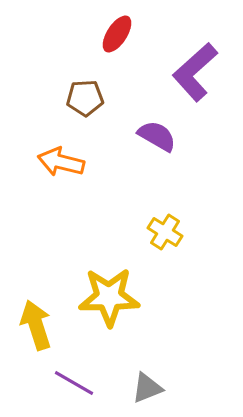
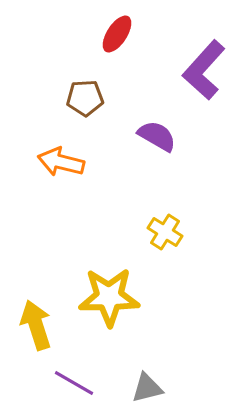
purple L-shape: moved 9 px right, 2 px up; rotated 6 degrees counterclockwise
gray triangle: rotated 8 degrees clockwise
